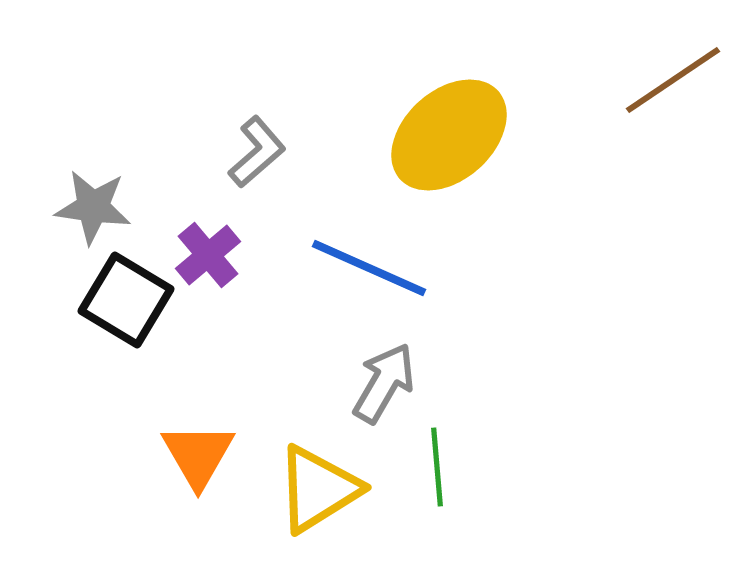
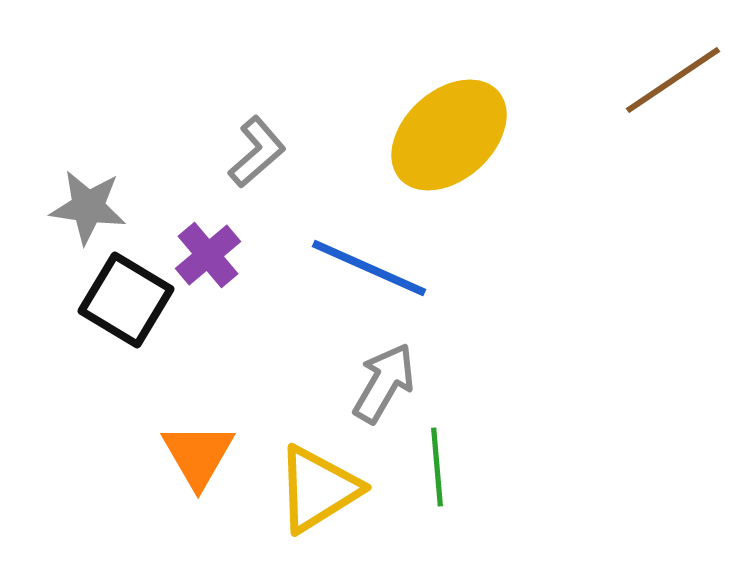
gray star: moved 5 px left
